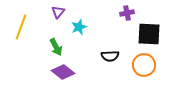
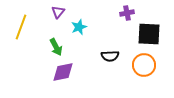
purple diamond: rotated 50 degrees counterclockwise
